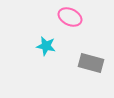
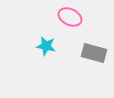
gray rectangle: moved 3 px right, 10 px up
